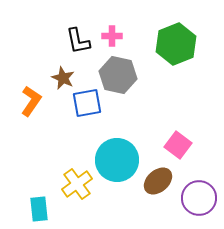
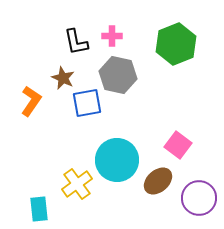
black L-shape: moved 2 px left, 1 px down
